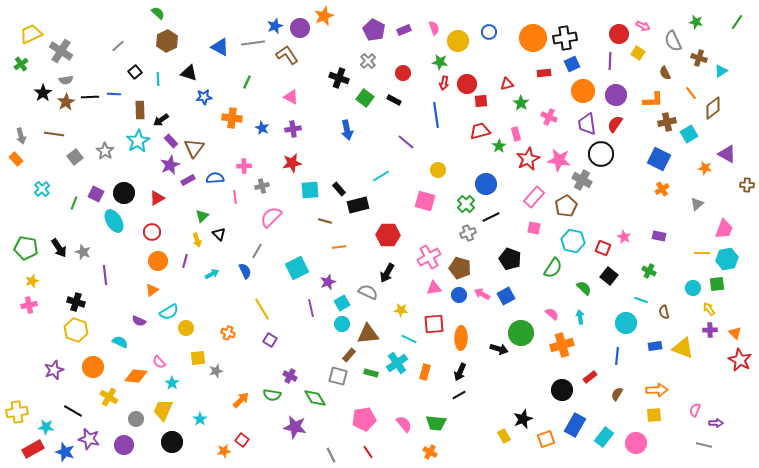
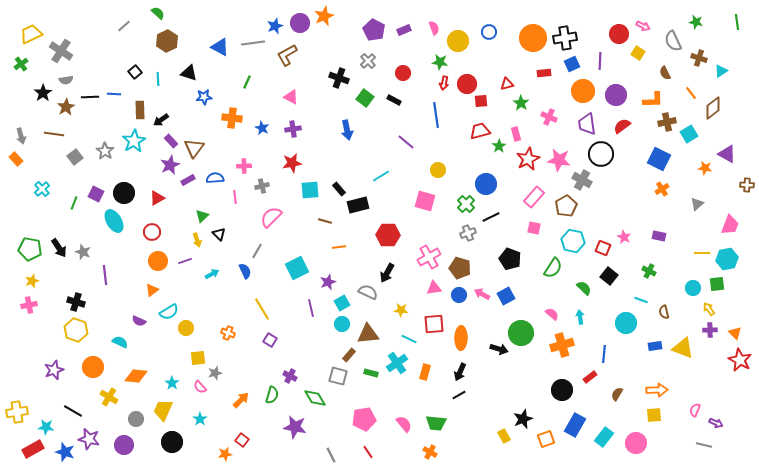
green line at (737, 22): rotated 42 degrees counterclockwise
purple circle at (300, 28): moved 5 px up
gray line at (118, 46): moved 6 px right, 20 px up
brown L-shape at (287, 55): rotated 85 degrees counterclockwise
purple line at (610, 61): moved 10 px left
brown star at (66, 102): moved 5 px down
red semicircle at (615, 124): moved 7 px right, 2 px down; rotated 18 degrees clockwise
cyan star at (138, 141): moved 4 px left
pink trapezoid at (724, 229): moved 6 px right, 4 px up
green pentagon at (26, 248): moved 4 px right, 1 px down
purple line at (185, 261): rotated 56 degrees clockwise
blue line at (617, 356): moved 13 px left, 2 px up
pink semicircle at (159, 362): moved 41 px right, 25 px down
gray star at (216, 371): moved 1 px left, 2 px down
green semicircle at (272, 395): rotated 84 degrees counterclockwise
purple arrow at (716, 423): rotated 24 degrees clockwise
orange star at (224, 451): moved 1 px right, 3 px down
